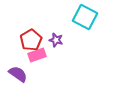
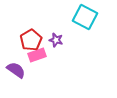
purple semicircle: moved 2 px left, 4 px up
